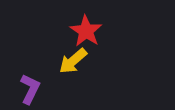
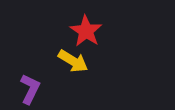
yellow arrow: rotated 108 degrees counterclockwise
